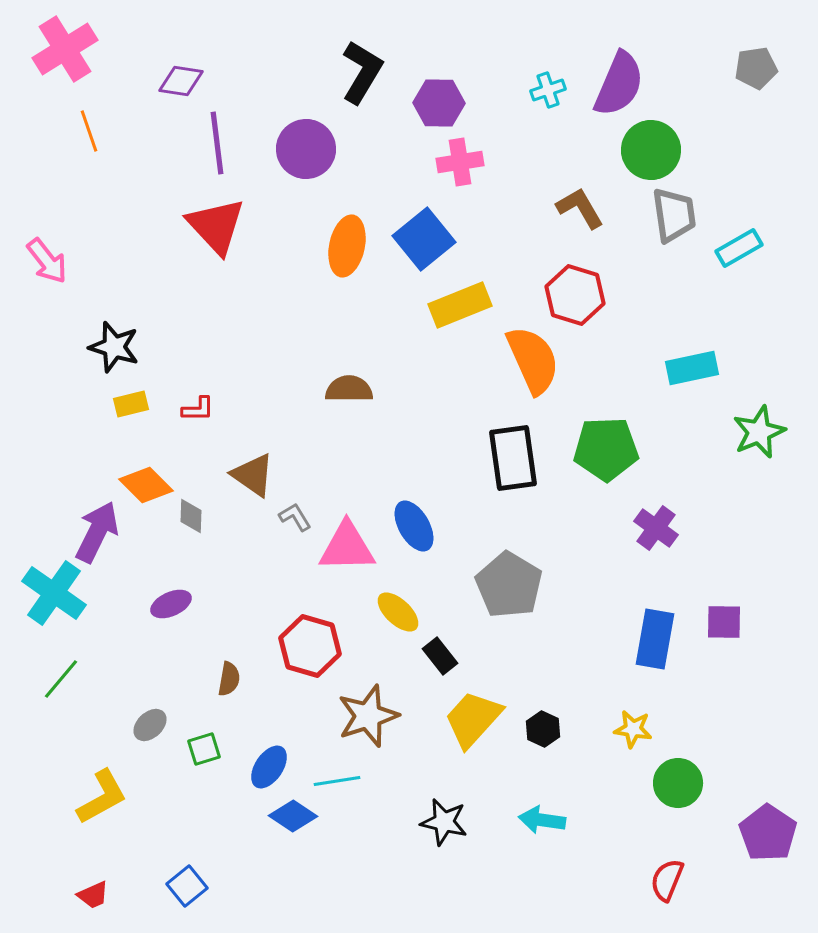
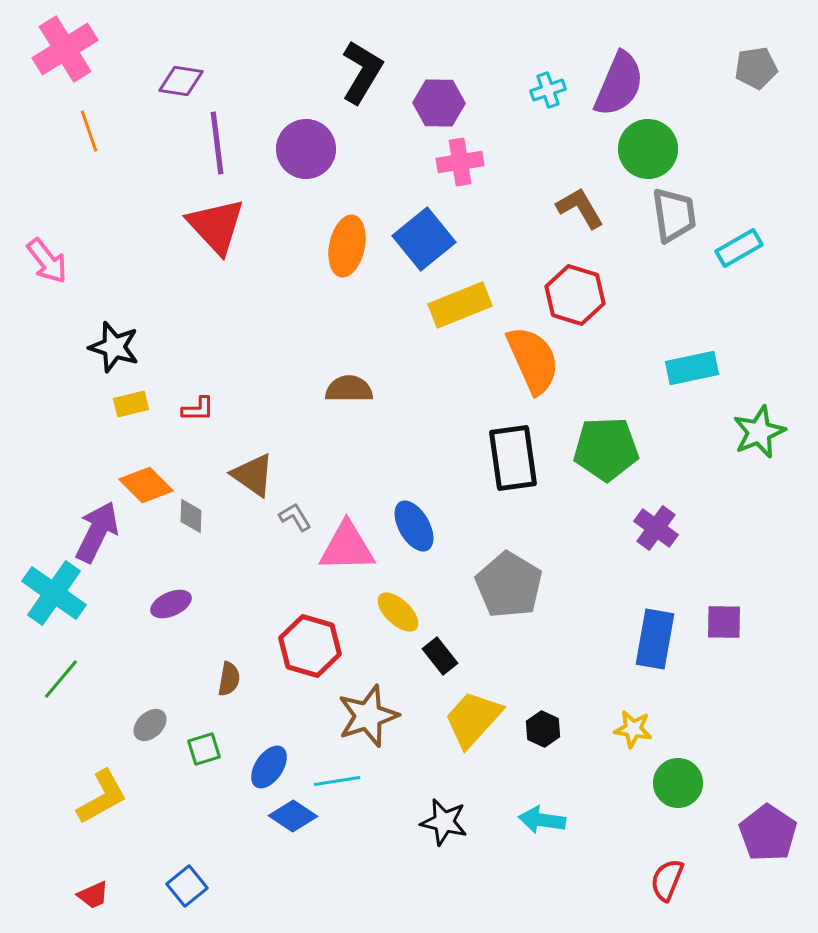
green circle at (651, 150): moved 3 px left, 1 px up
